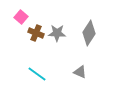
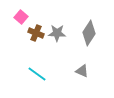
gray triangle: moved 2 px right, 1 px up
